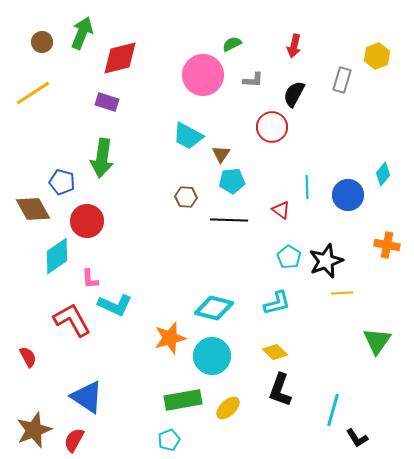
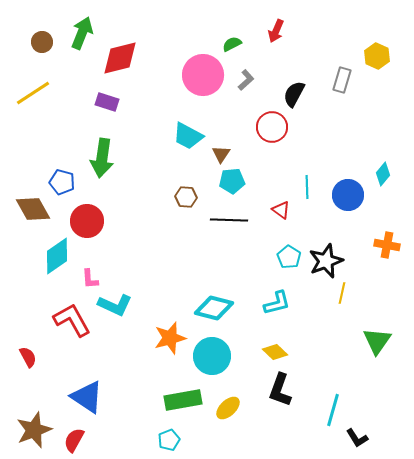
red arrow at (294, 46): moved 18 px left, 15 px up; rotated 10 degrees clockwise
yellow hexagon at (377, 56): rotated 15 degrees counterclockwise
gray L-shape at (253, 80): moved 7 px left; rotated 45 degrees counterclockwise
yellow line at (342, 293): rotated 75 degrees counterclockwise
